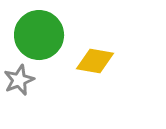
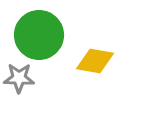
gray star: moved 2 px up; rotated 24 degrees clockwise
